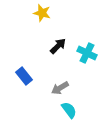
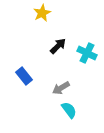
yellow star: rotated 30 degrees clockwise
gray arrow: moved 1 px right
